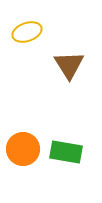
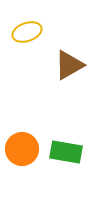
brown triangle: rotated 32 degrees clockwise
orange circle: moved 1 px left
